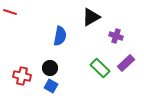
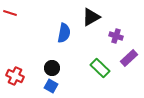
red line: moved 1 px down
blue semicircle: moved 4 px right, 3 px up
purple rectangle: moved 3 px right, 5 px up
black circle: moved 2 px right
red cross: moved 7 px left; rotated 12 degrees clockwise
